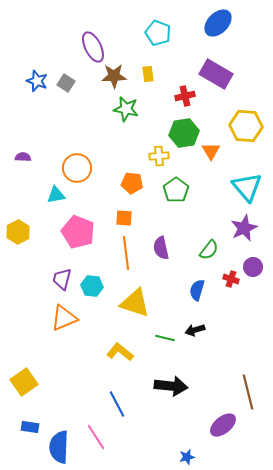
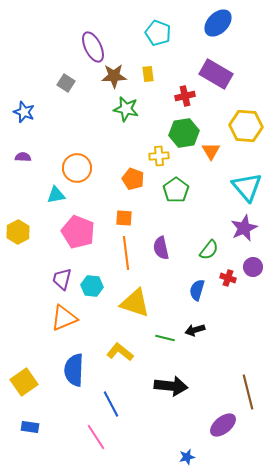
blue star at (37, 81): moved 13 px left, 31 px down
orange pentagon at (132, 183): moved 1 px right, 4 px up; rotated 15 degrees clockwise
red cross at (231, 279): moved 3 px left, 1 px up
blue line at (117, 404): moved 6 px left
blue semicircle at (59, 447): moved 15 px right, 77 px up
